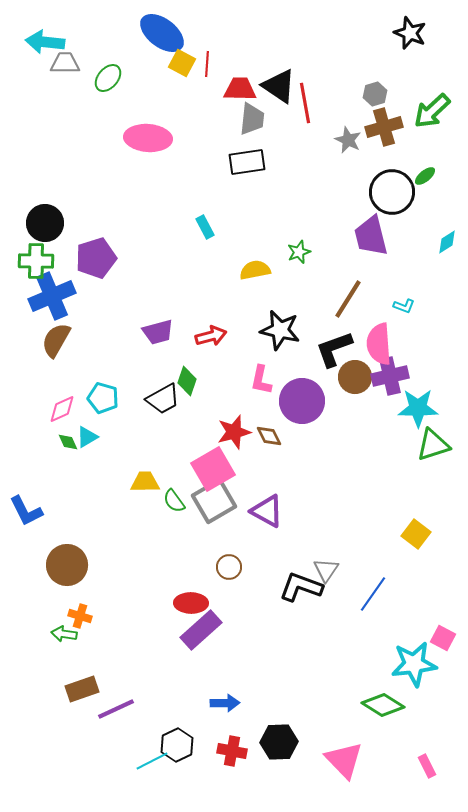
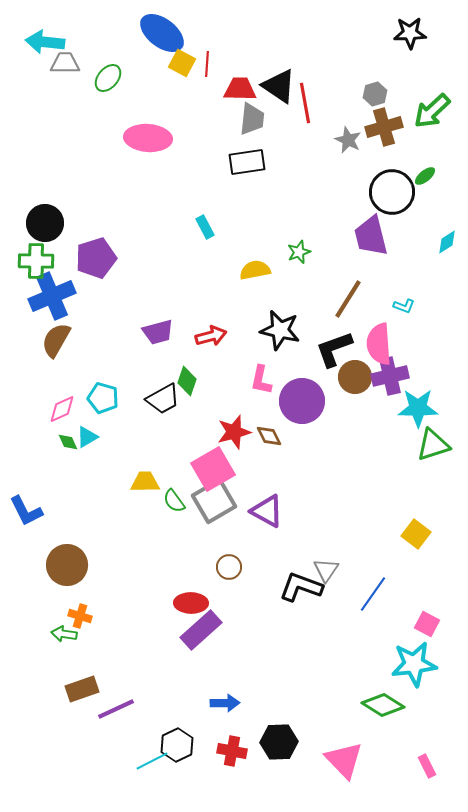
black star at (410, 33): rotated 24 degrees counterclockwise
pink square at (443, 638): moved 16 px left, 14 px up
